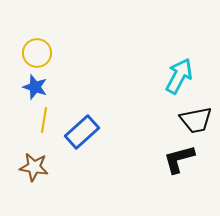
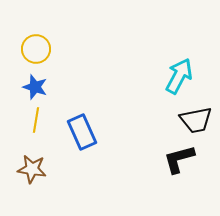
yellow circle: moved 1 px left, 4 px up
yellow line: moved 8 px left
blue rectangle: rotated 72 degrees counterclockwise
brown star: moved 2 px left, 2 px down
